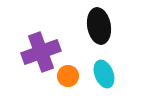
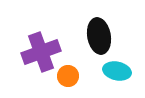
black ellipse: moved 10 px down
cyan ellipse: moved 13 px right, 3 px up; rotated 56 degrees counterclockwise
